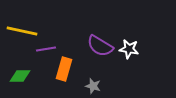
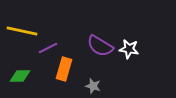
purple line: moved 2 px right, 1 px up; rotated 18 degrees counterclockwise
